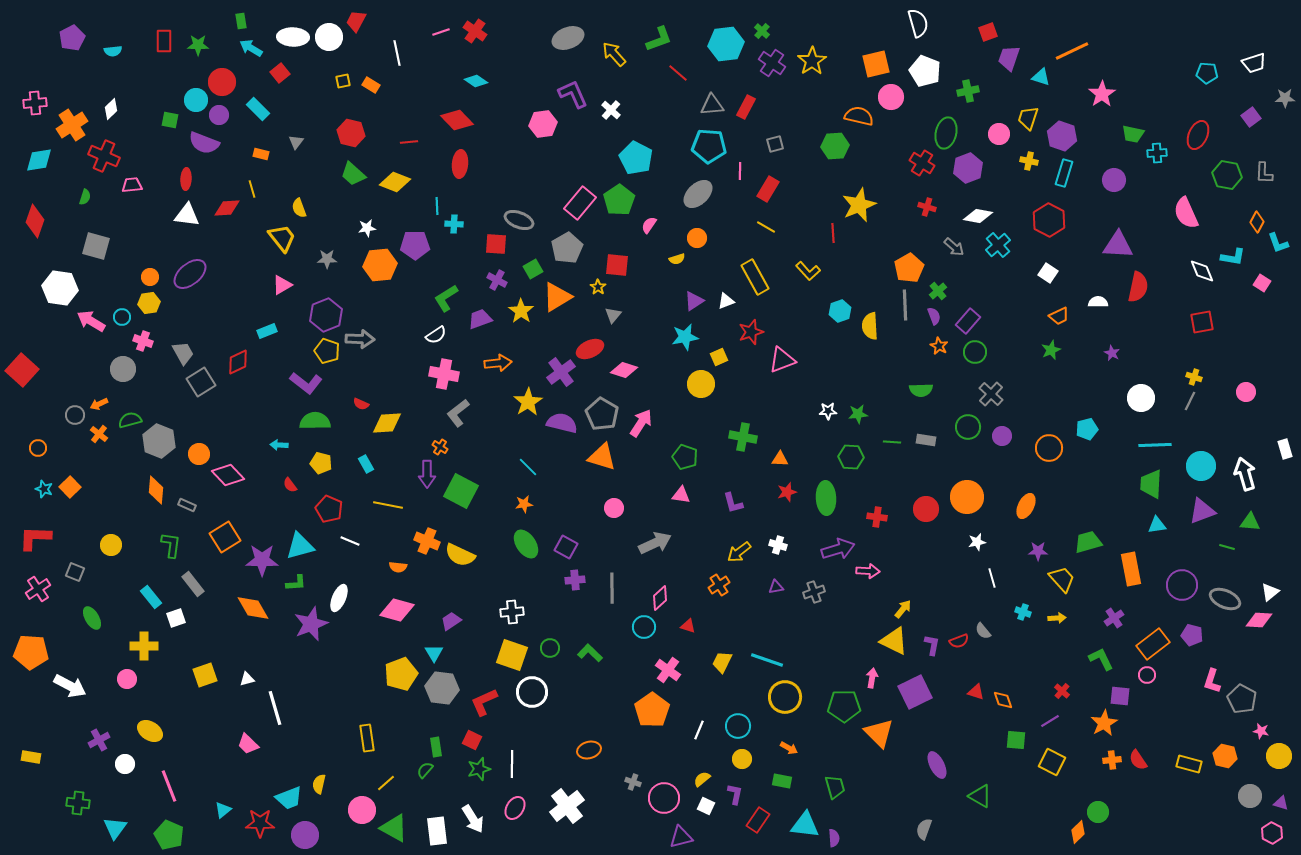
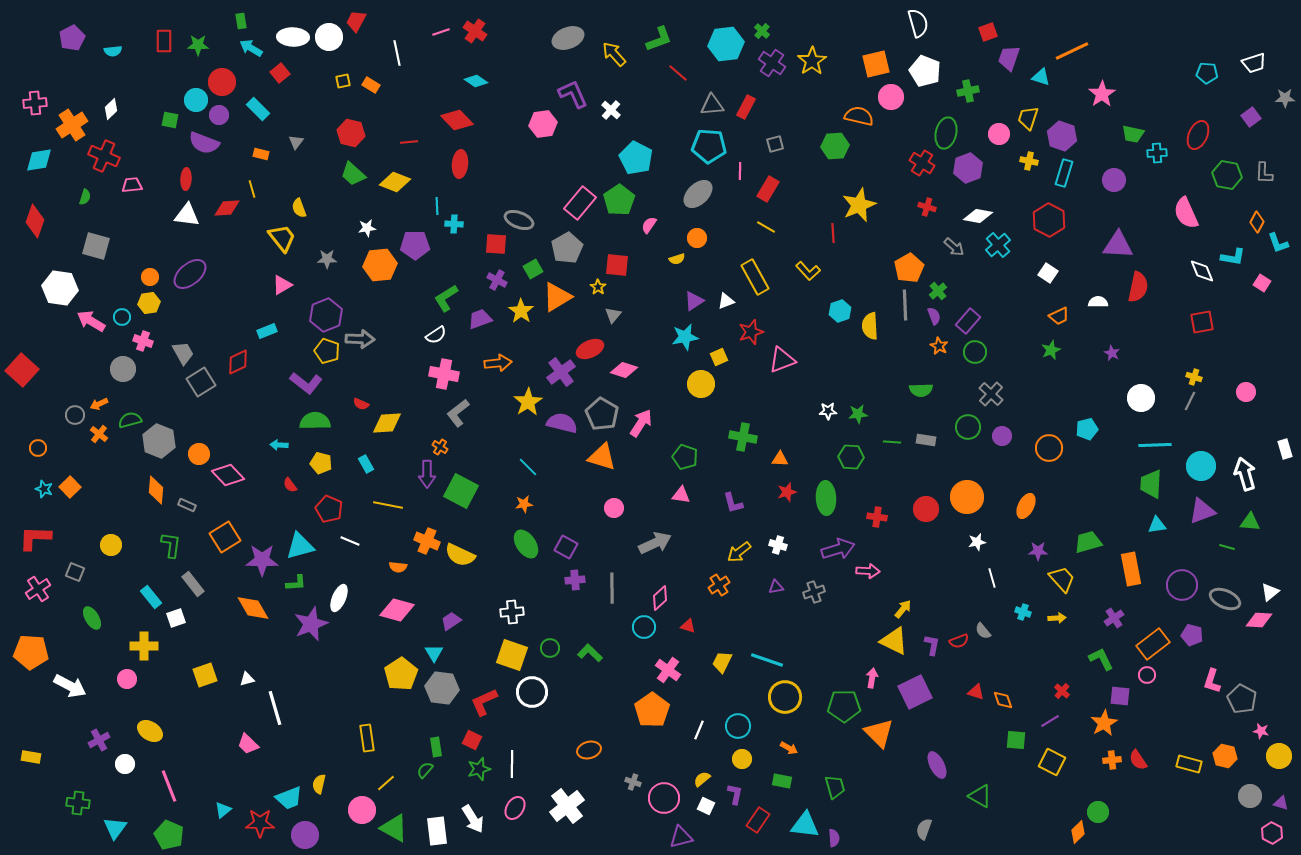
yellow pentagon at (401, 674): rotated 12 degrees counterclockwise
